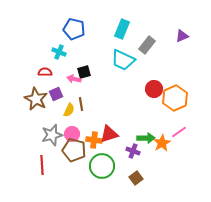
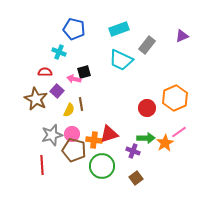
cyan rectangle: moved 3 px left; rotated 48 degrees clockwise
cyan trapezoid: moved 2 px left
red circle: moved 7 px left, 19 px down
purple square: moved 1 px right, 3 px up; rotated 24 degrees counterclockwise
orange star: moved 3 px right
